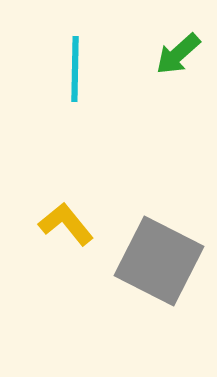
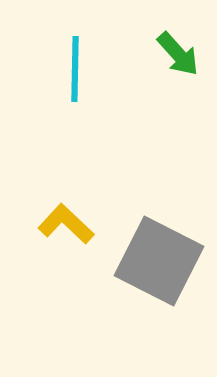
green arrow: rotated 90 degrees counterclockwise
yellow L-shape: rotated 8 degrees counterclockwise
